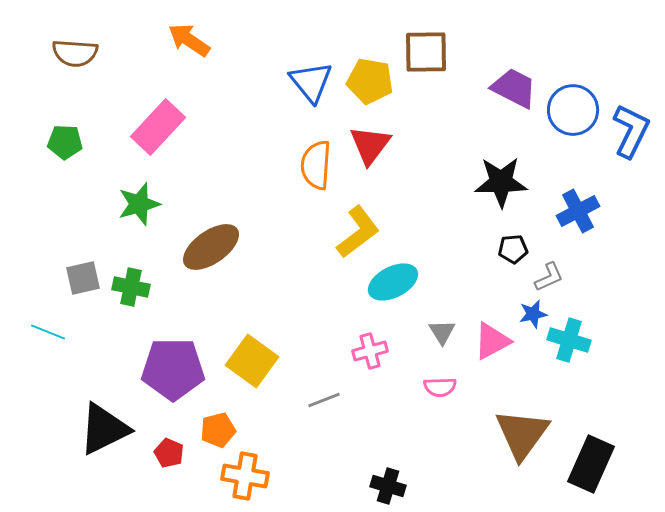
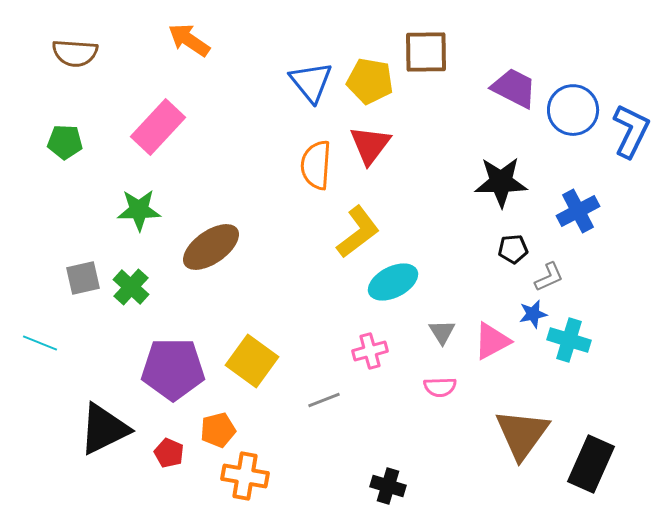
green star: moved 6 px down; rotated 15 degrees clockwise
green cross: rotated 30 degrees clockwise
cyan line: moved 8 px left, 11 px down
